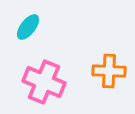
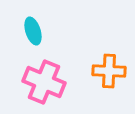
cyan ellipse: moved 5 px right, 4 px down; rotated 56 degrees counterclockwise
